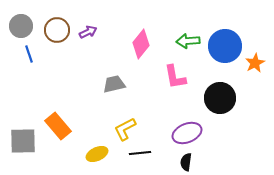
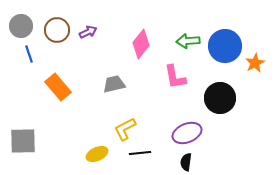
orange rectangle: moved 39 px up
